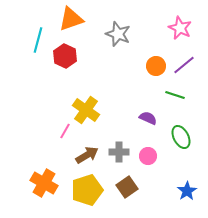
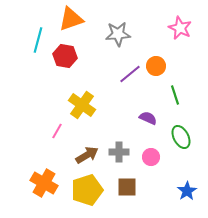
gray star: rotated 25 degrees counterclockwise
red hexagon: rotated 15 degrees counterclockwise
purple line: moved 54 px left, 9 px down
green line: rotated 54 degrees clockwise
yellow cross: moved 4 px left, 5 px up
pink line: moved 8 px left
pink circle: moved 3 px right, 1 px down
brown square: rotated 35 degrees clockwise
